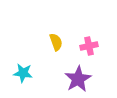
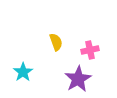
pink cross: moved 1 px right, 4 px down
cyan star: moved 1 px up; rotated 30 degrees clockwise
